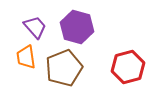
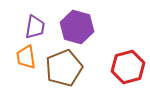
purple trapezoid: rotated 50 degrees clockwise
